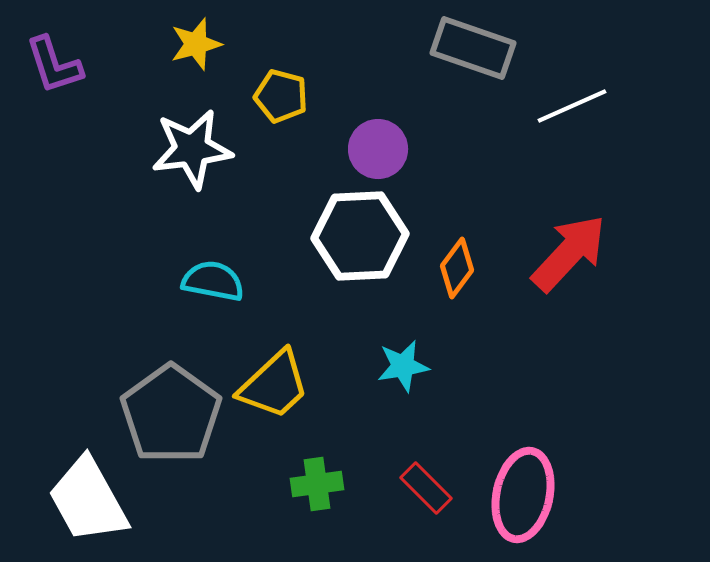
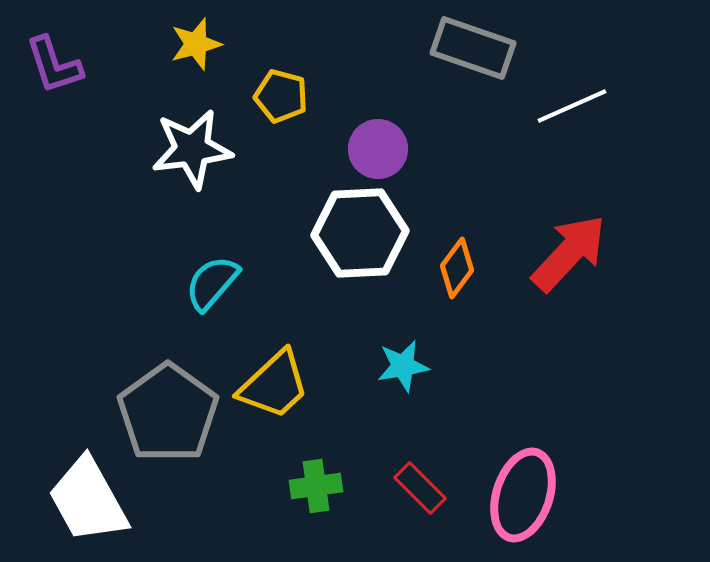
white hexagon: moved 3 px up
cyan semicircle: moved 1 px left, 2 px down; rotated 60 degrees counterclockwise
gray pentagon: moved 3 px left, 1 px up
green cross: moved 1 px left, 2 px down
red rectangle: moved 6 px left
pink ellipse: rotated 6 degrees clockwise
